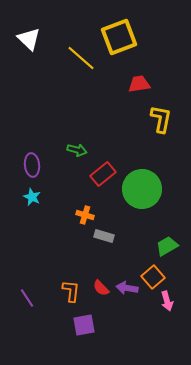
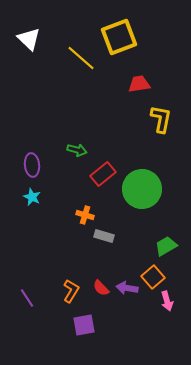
green trapezoid: moved 1 px left
orange L-shape: rotated 25 degrees clockwise
